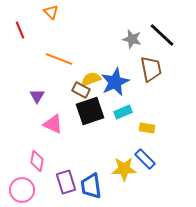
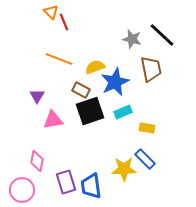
red line: moved 44 px right, 8 px up
yellow semicircle: moved 4 px right, 12 px up
pink triangle: moved 4 px up; rotated 35 degrees counterclockwise
